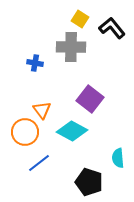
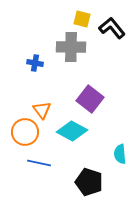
yellow square: moved 2 px right; rotated 18 degrees counterclockwise
cyan semicircle: moved 2 px right, 4 px up
blue line: rotated 50 degrees clockwise
